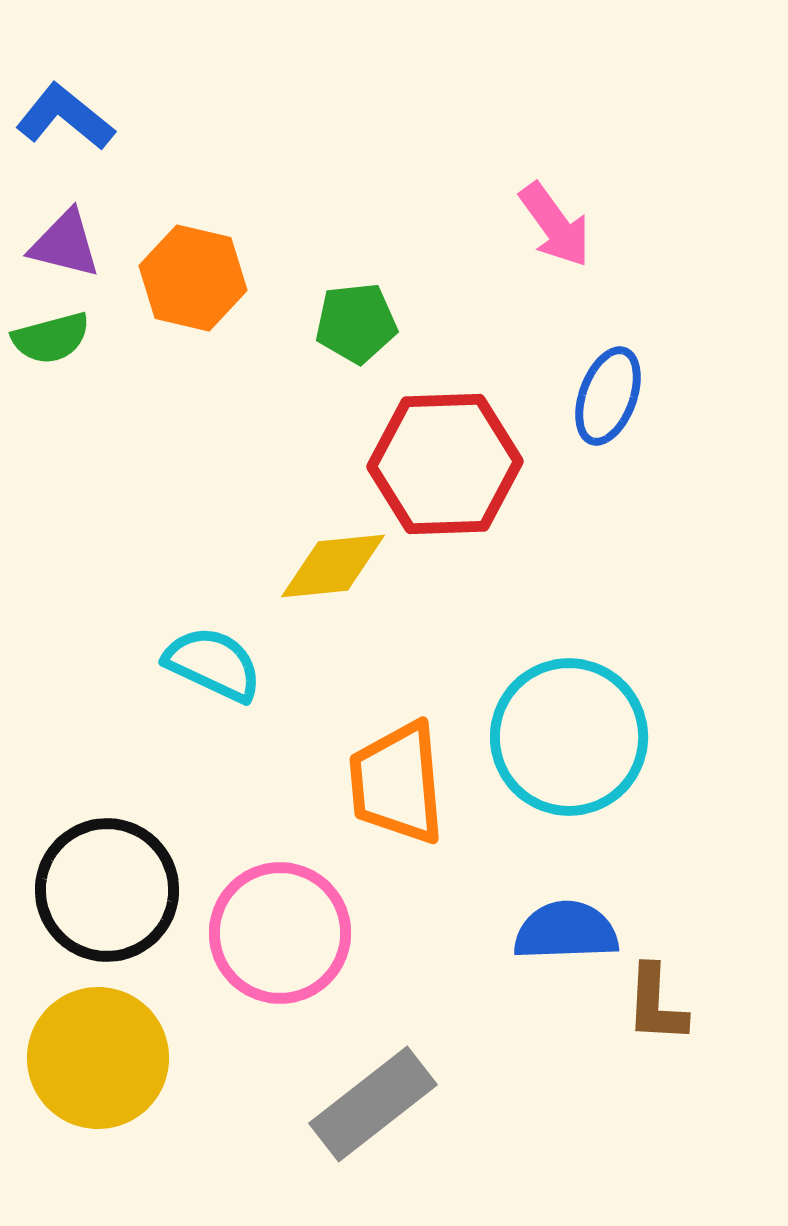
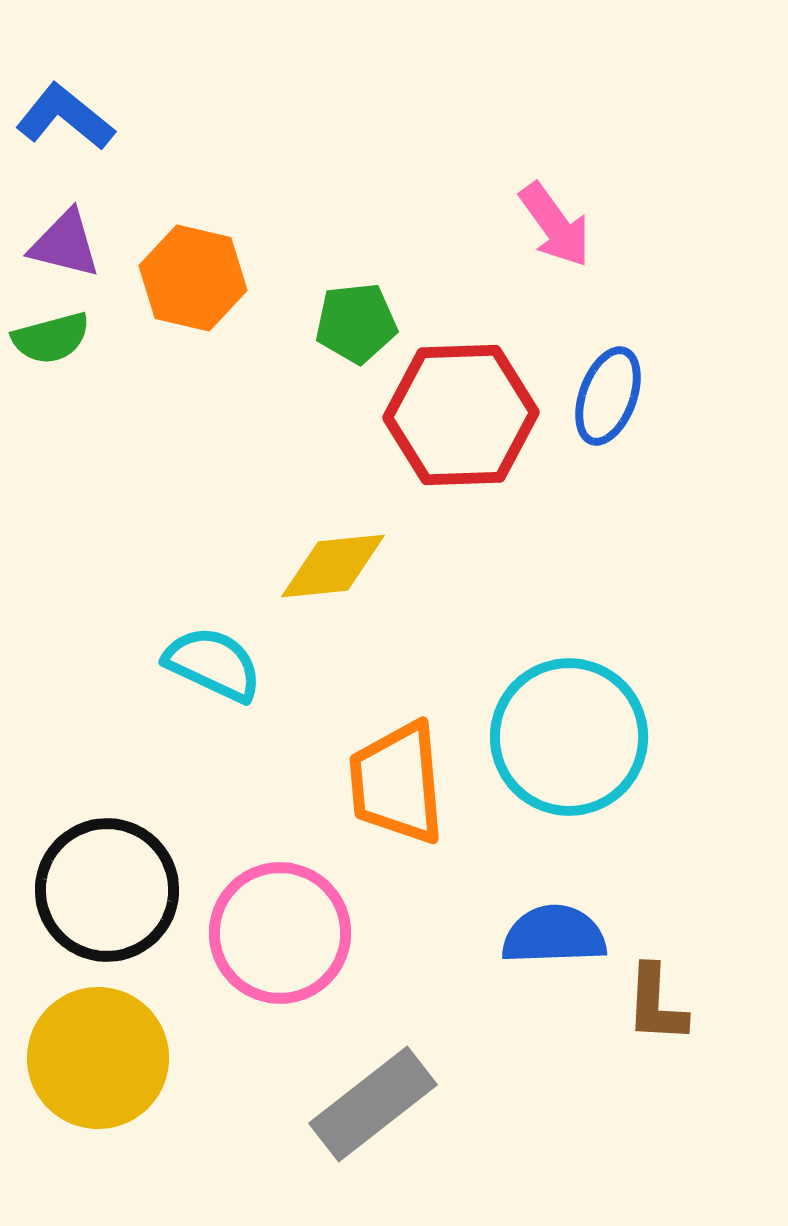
red hexagon: moved 16 px right, 49 px up
blue semicircle: moved 12 px left, 4 px down
